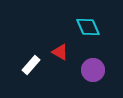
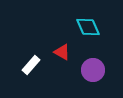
red triangle: moved 2 px right
